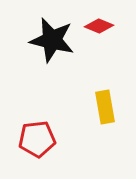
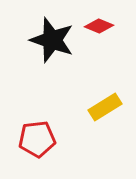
black star: rotated 6 degrees clockwise
yellow rectangle: rotated 68 degrees clockwise
